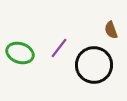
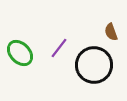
brown semicircle: moved 2 px down
green ellipse: rotated 28 degrees clockwise
